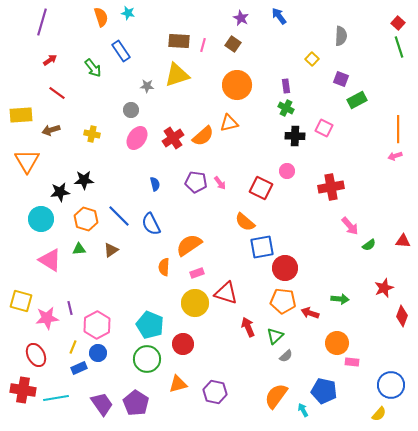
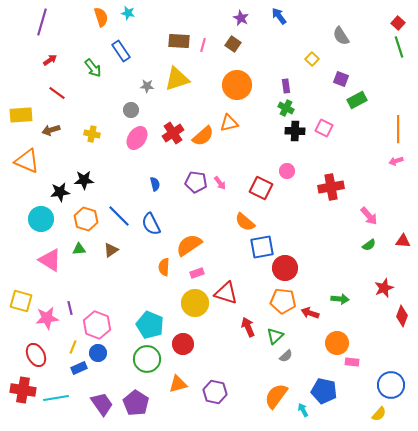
gray semicircle at (341, 36): rotated 144 degrees clockwise
yellow triangle at (177, 75): moved 4 px down
black cross at (295, 136): moved 5 px up
red cross at (173, 138): moved 5 px up
pink arrow at (395, 156): moved 1 px right, 5 px down
orange triangle at (27, 161): rotated 36 degrees counterclockwise
pink arrow at (350, 226): moved 19 px right, 10 px up
pink hexagon at (97, 325): rotated 12 degrees counterclockwise
